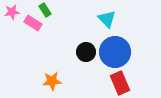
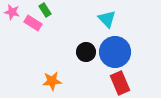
pink star: rotated 21 degrees clockwise
